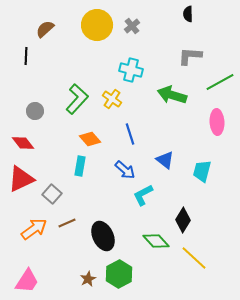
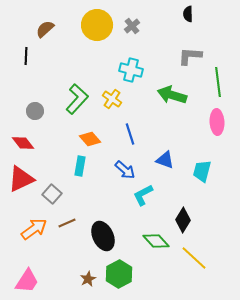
green line: moved 2 px left; rotated 68 degrees counterclockwise
blue triangle: rotated 18 degrees counterclockwise
